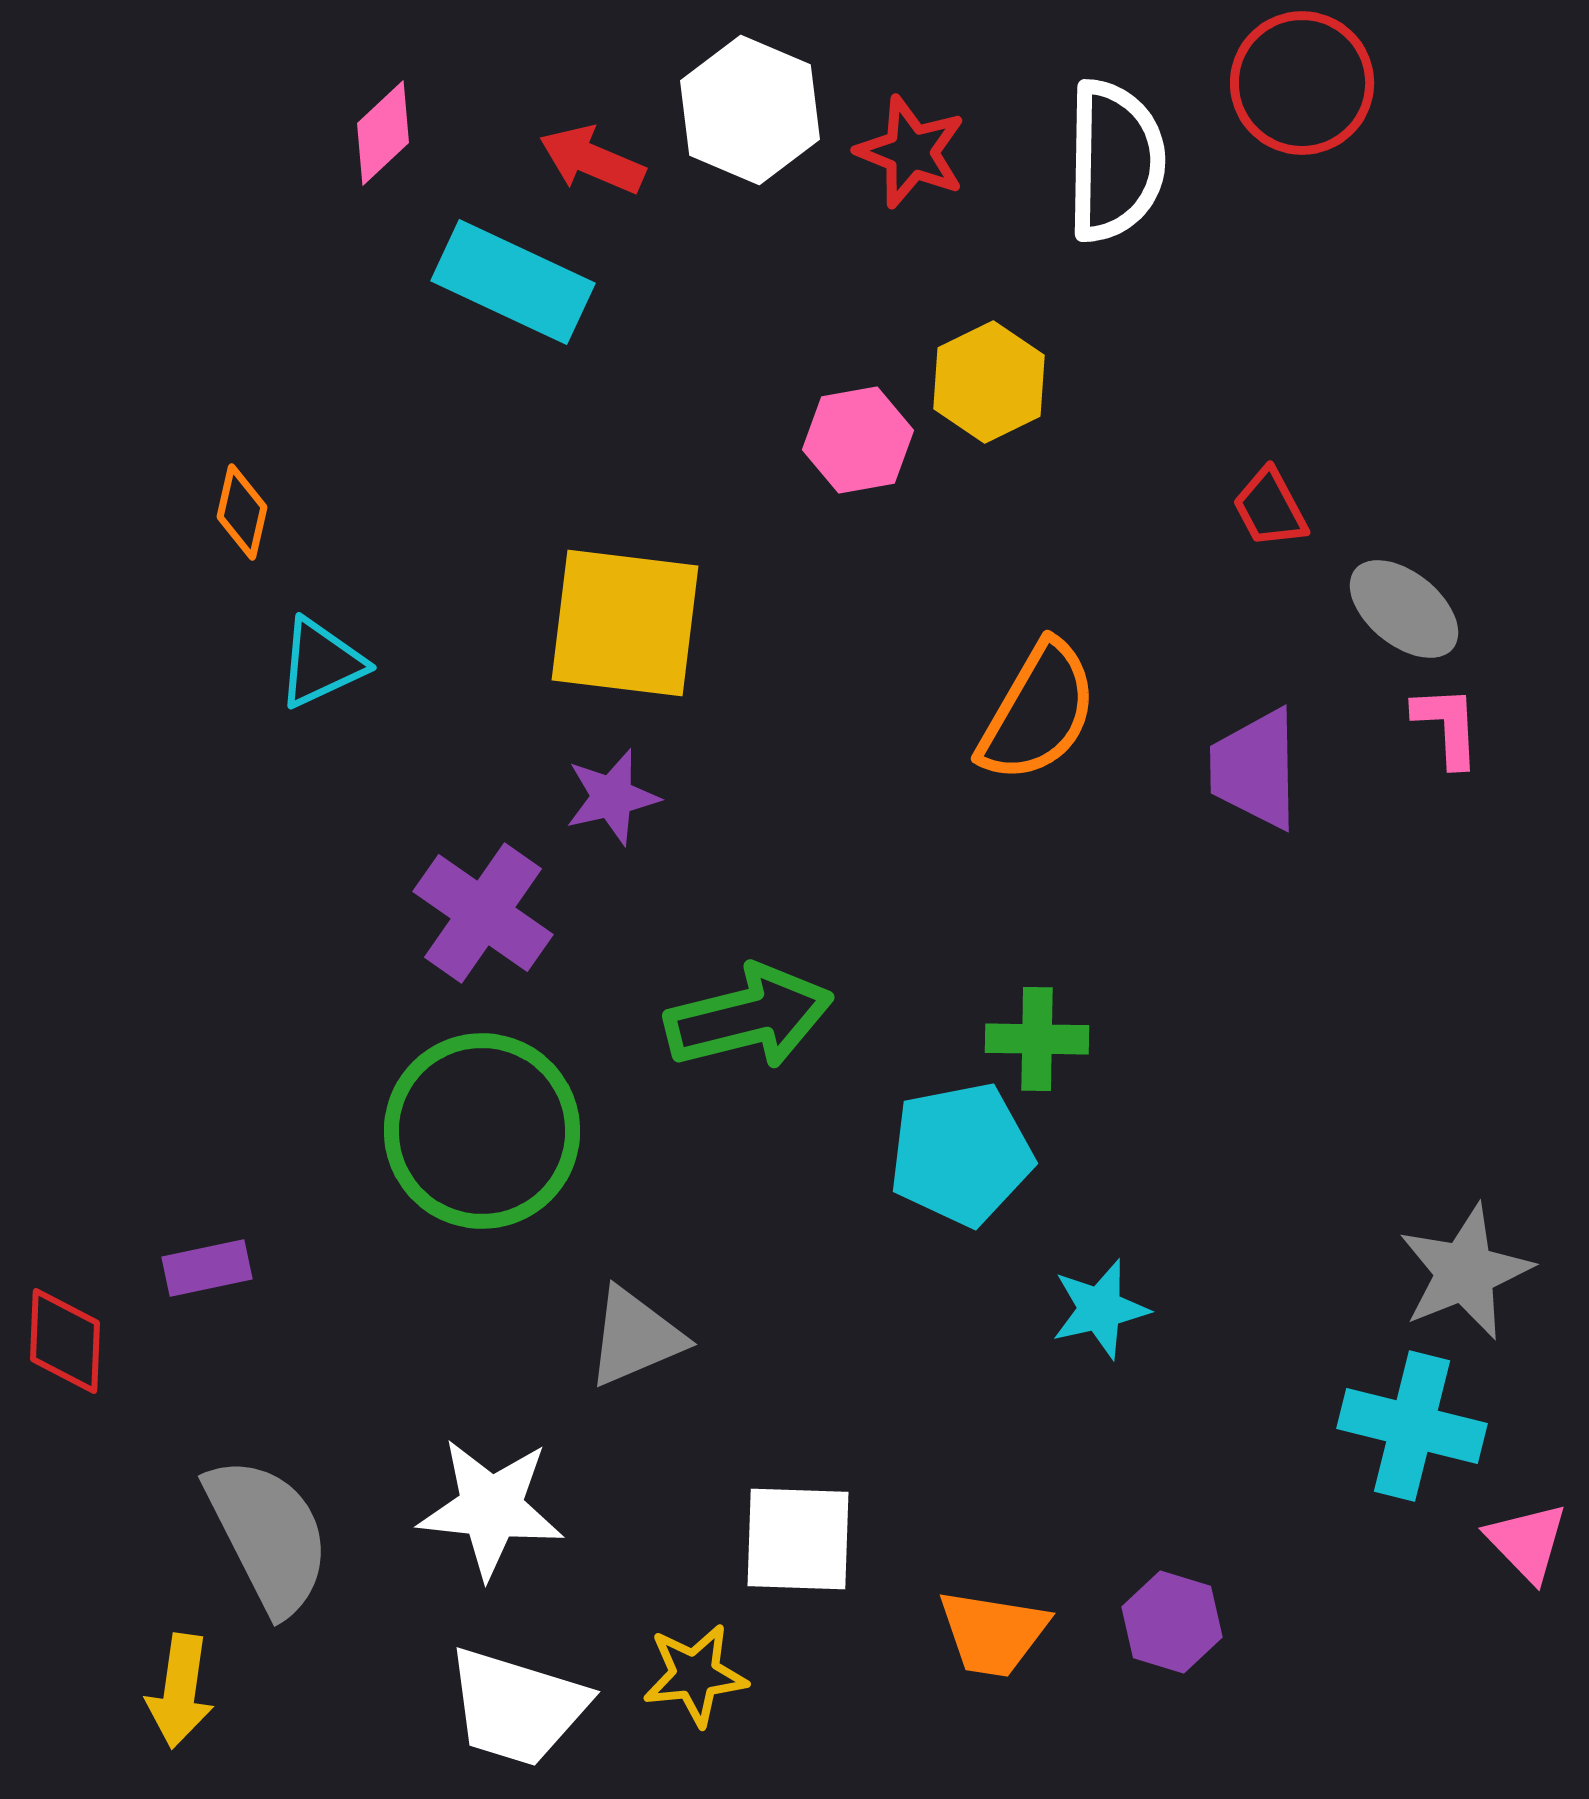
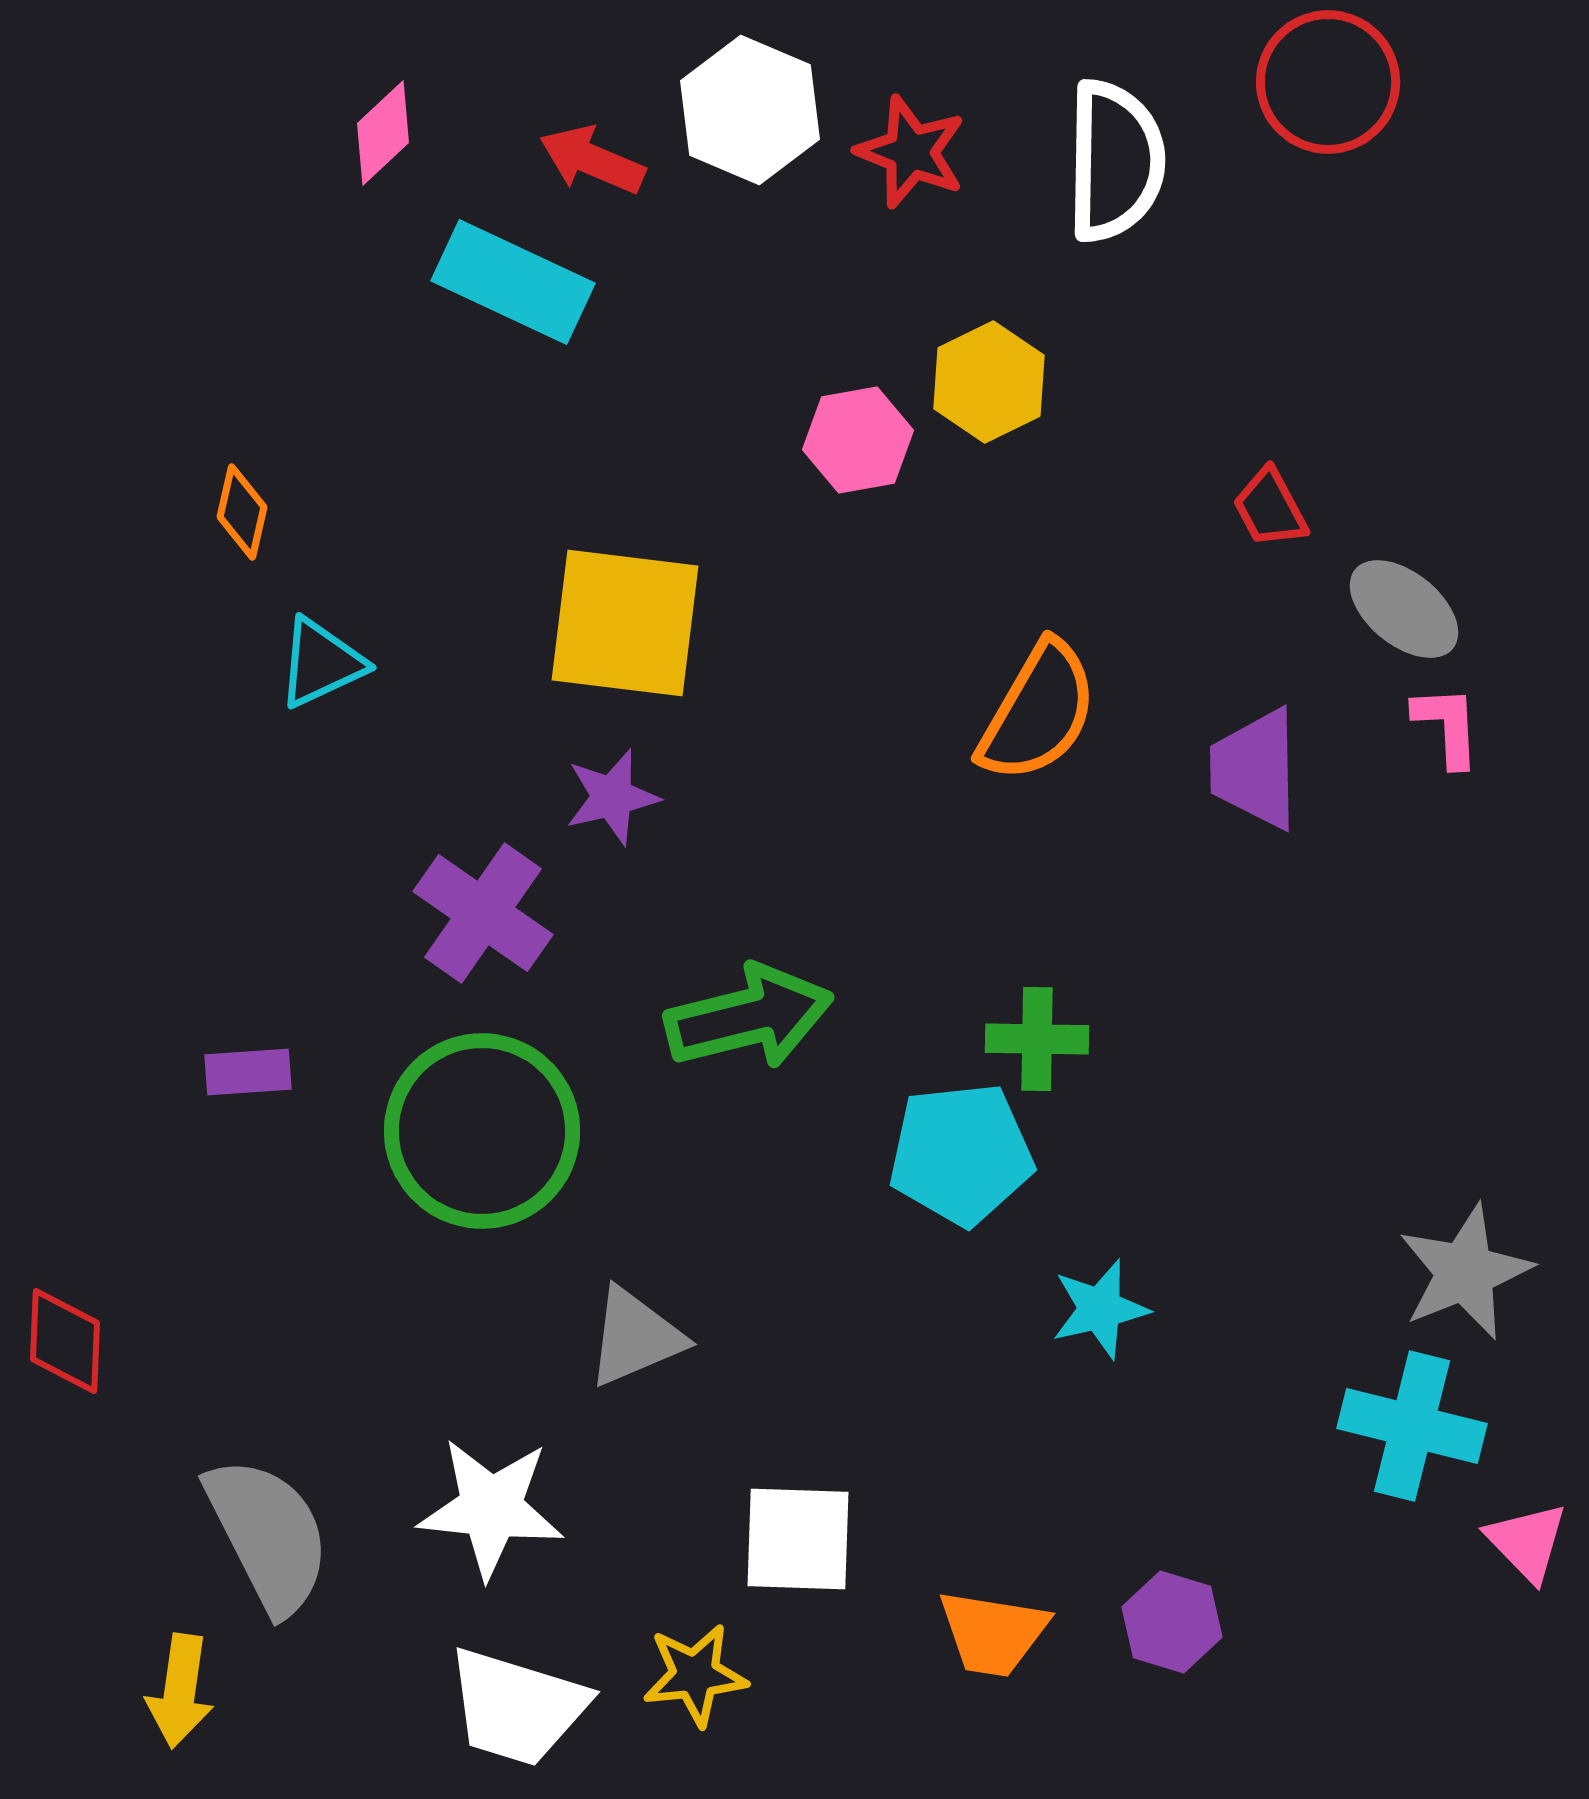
red circle: moved 26 px right, 1 px up
cyan pentagon: rotated 5 degrees clockwise
purple rectangle: moved 41 px right, 196 px up; rotated 8 degrees clockwise
